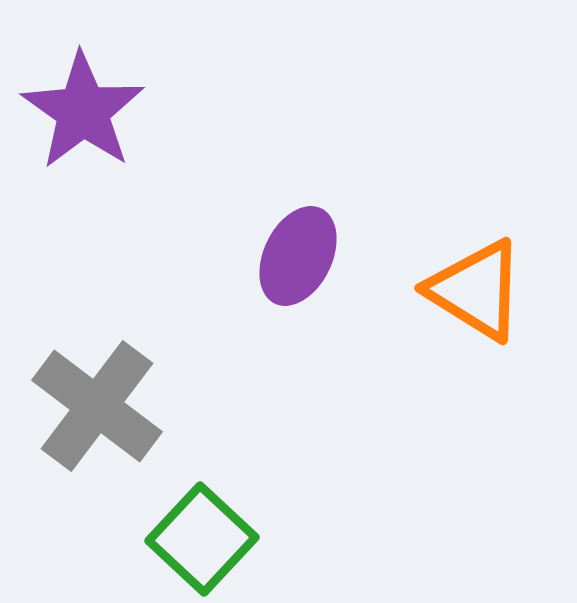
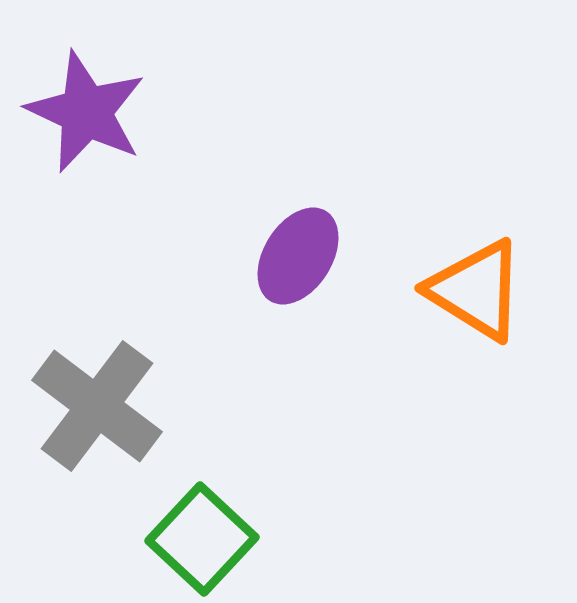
purple star: moved 3 px right, 1 px down; rotated 10 degrees counterclockwise
purple ellipse: rotated 6 degrees clockwise
